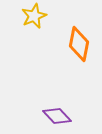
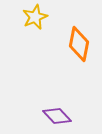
yellow star: moved 1 px right, 1 px down
